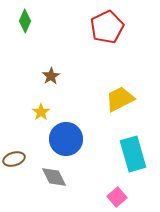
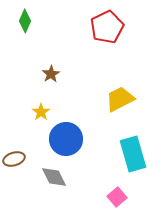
brown star: moved 2 px up
